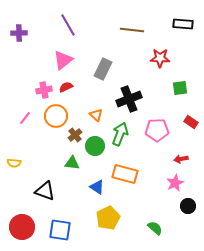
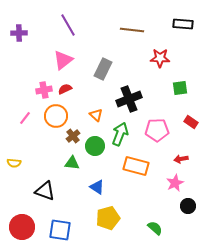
red semicircle: moved 1 px left, 2 px down
brown cross: moved 2 px left, 1 px down
orange rectangle: moved 11 px right, 8 px up
yellow pentagon: rotated 10 degrees clockwise
